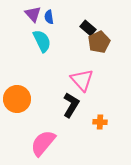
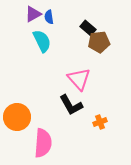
purple triangle: rotated 42 degrees clockwise
brown pentagon: rotated 20 degrees clockwise
pink triangle: moved 3 px left, 1 px up
orange circle: moved 18 px down
black L-shape: rotated 120 degrees clockwise
orange cross: rotated 24 degrees counterclockwise
pink semicircle: rotated 144 degrees clockwise
